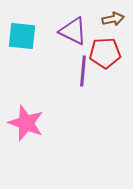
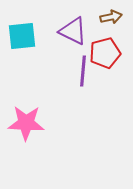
brown arrow: moved 2 px left, 2 px up
cyan square: rotated 12 degrees counterclockwise
red pentagon: rotated 12 degrees counterclockwise
pink star: rotated 18 degrees counterclockwise
